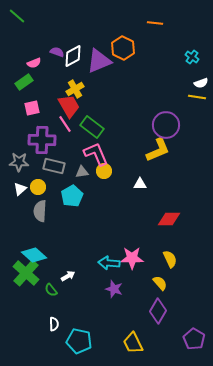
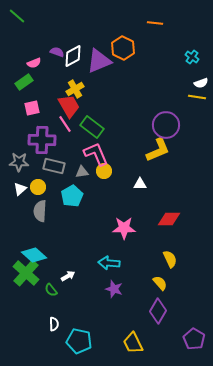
pink star at (132, 258): moved 8 px left, 30 px up
